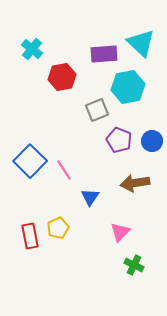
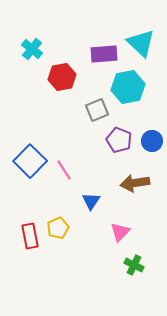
blue triangle: moved 1 px right, 4 px down
